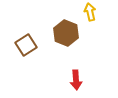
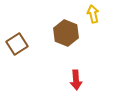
yellow arrow: moved 3 px right, 2 px down
brown square: moved 9 px left, 1 px up
